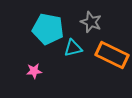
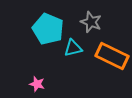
cyan pentagon: rotated 12 degrees clockwise
orange rectangle: moved 1 px down
pink star: moved 3 px right, 13 px down; rotated 21 degrees clockwise
